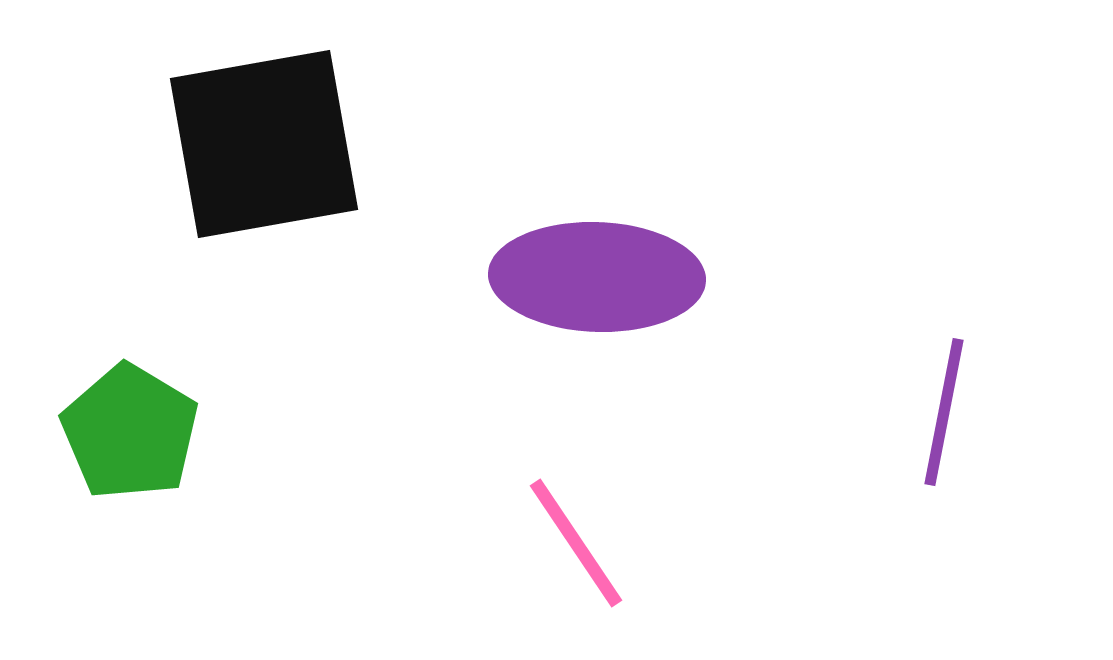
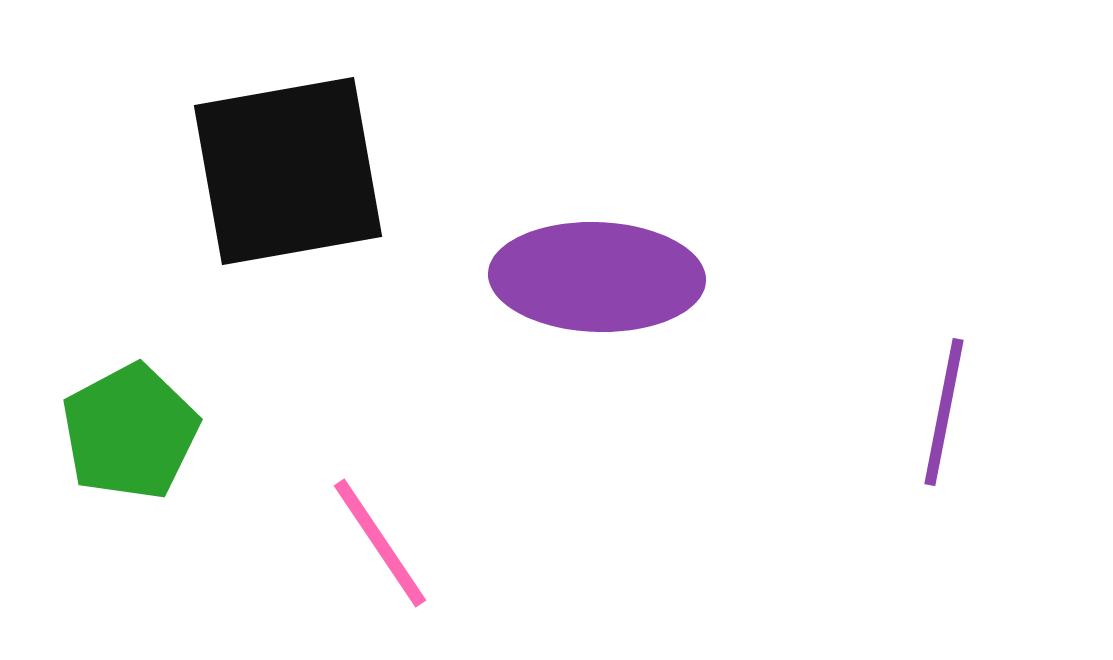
black square: moved 24 px right, 27 px down
green pentagon: rotated 13 degrees clockwise
pink line: moved 196 px left
